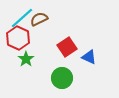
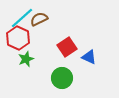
green star: rotated 14 degrees clockwise
